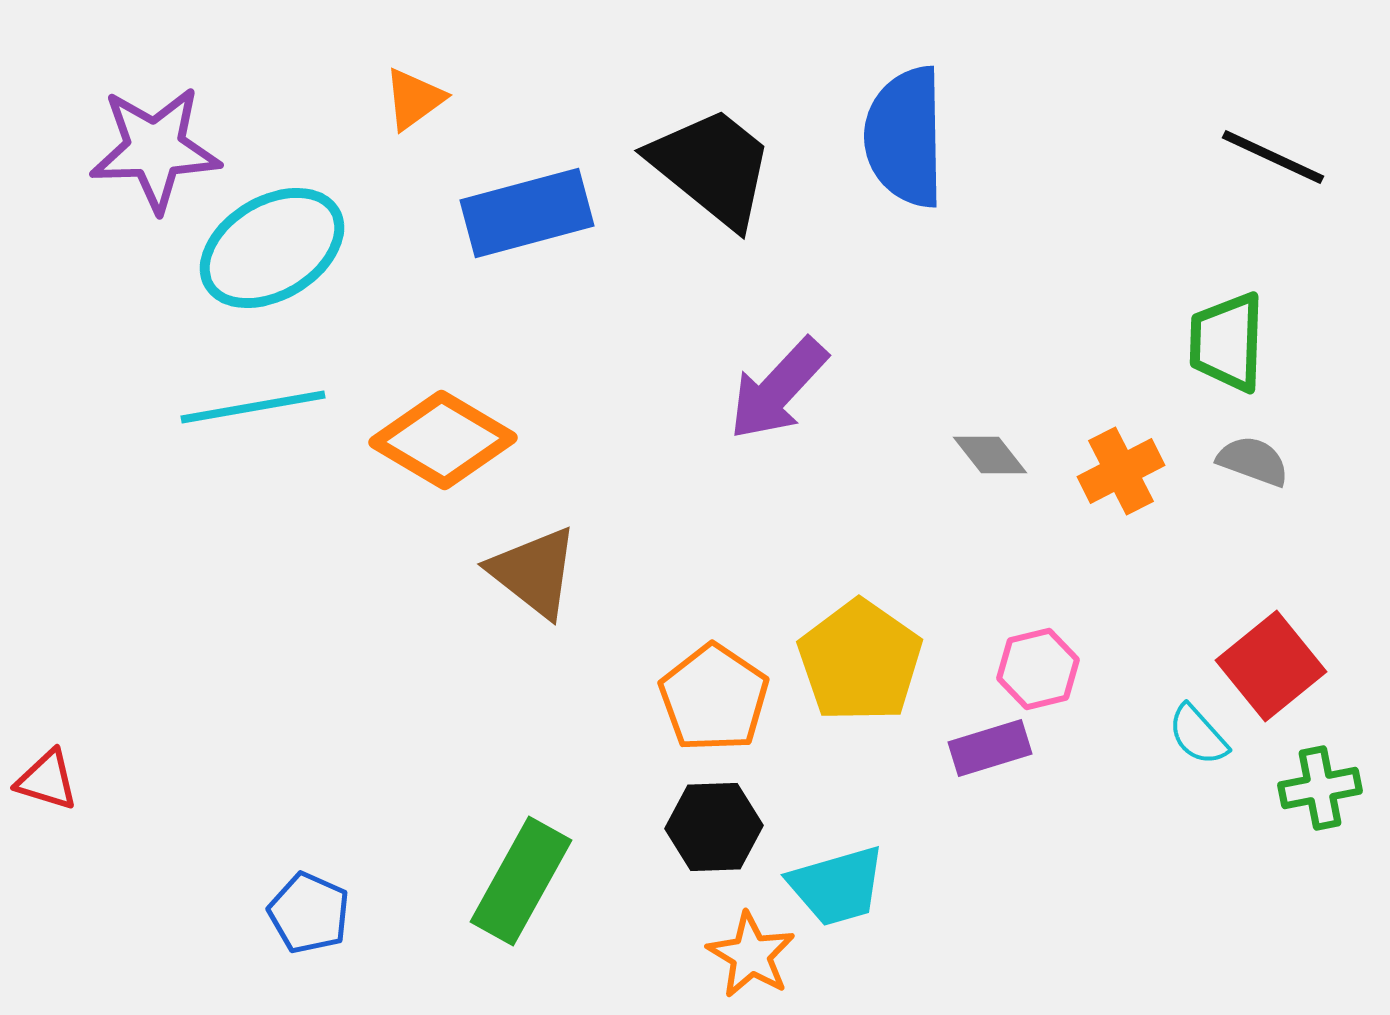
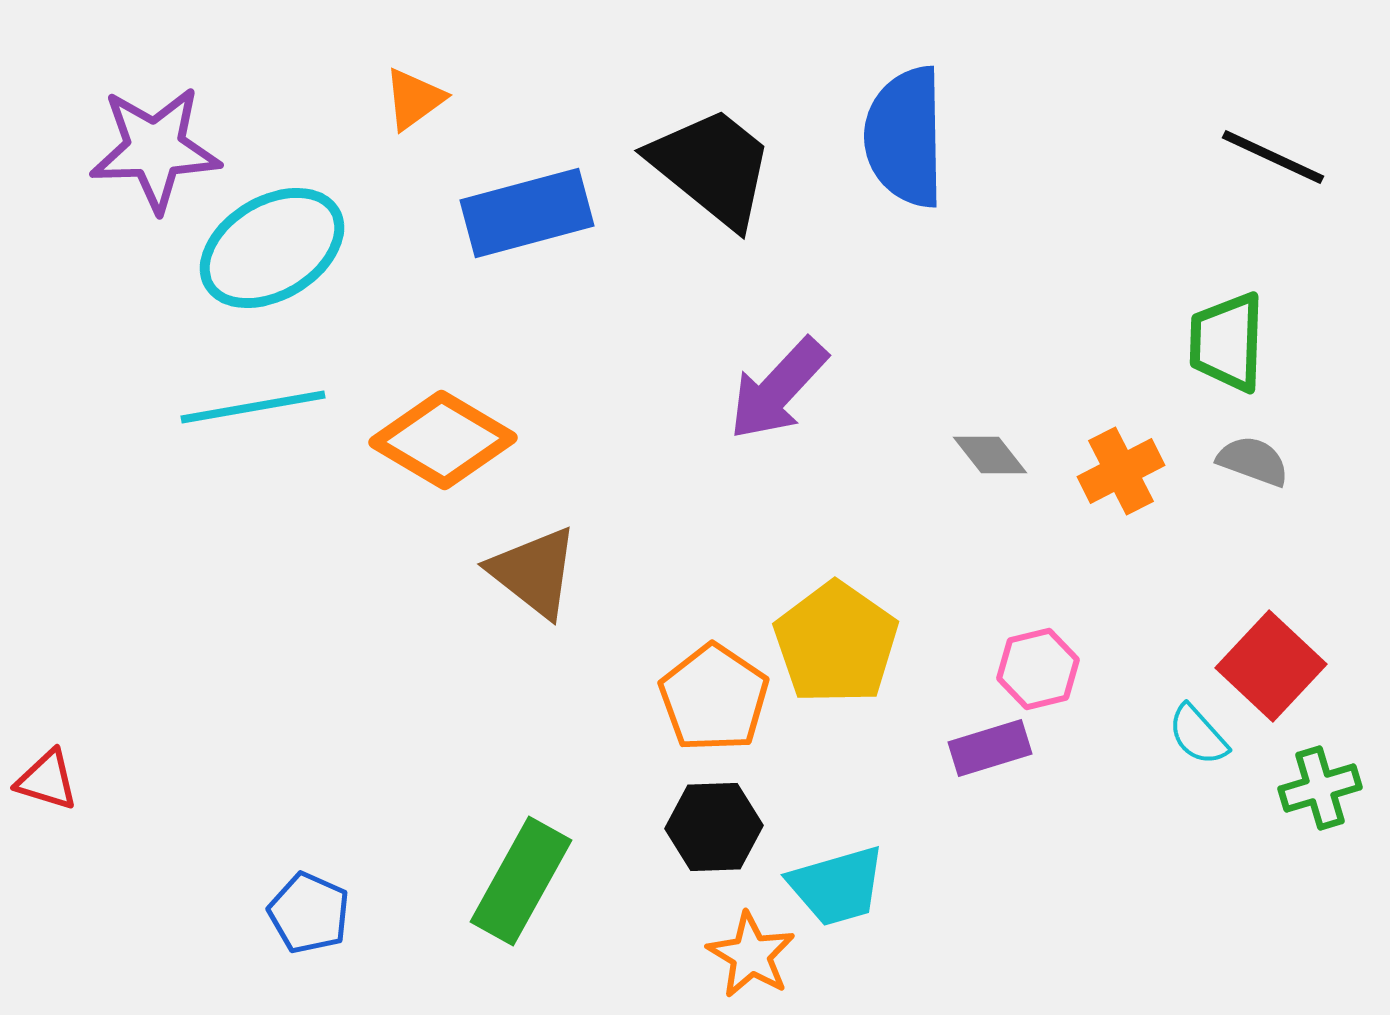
yellow pentagon: moved 24 px left, 18 px up
red square: rotated 8 degrees counterclockwise
green cross: rotated 6 degrees counterclockwise
